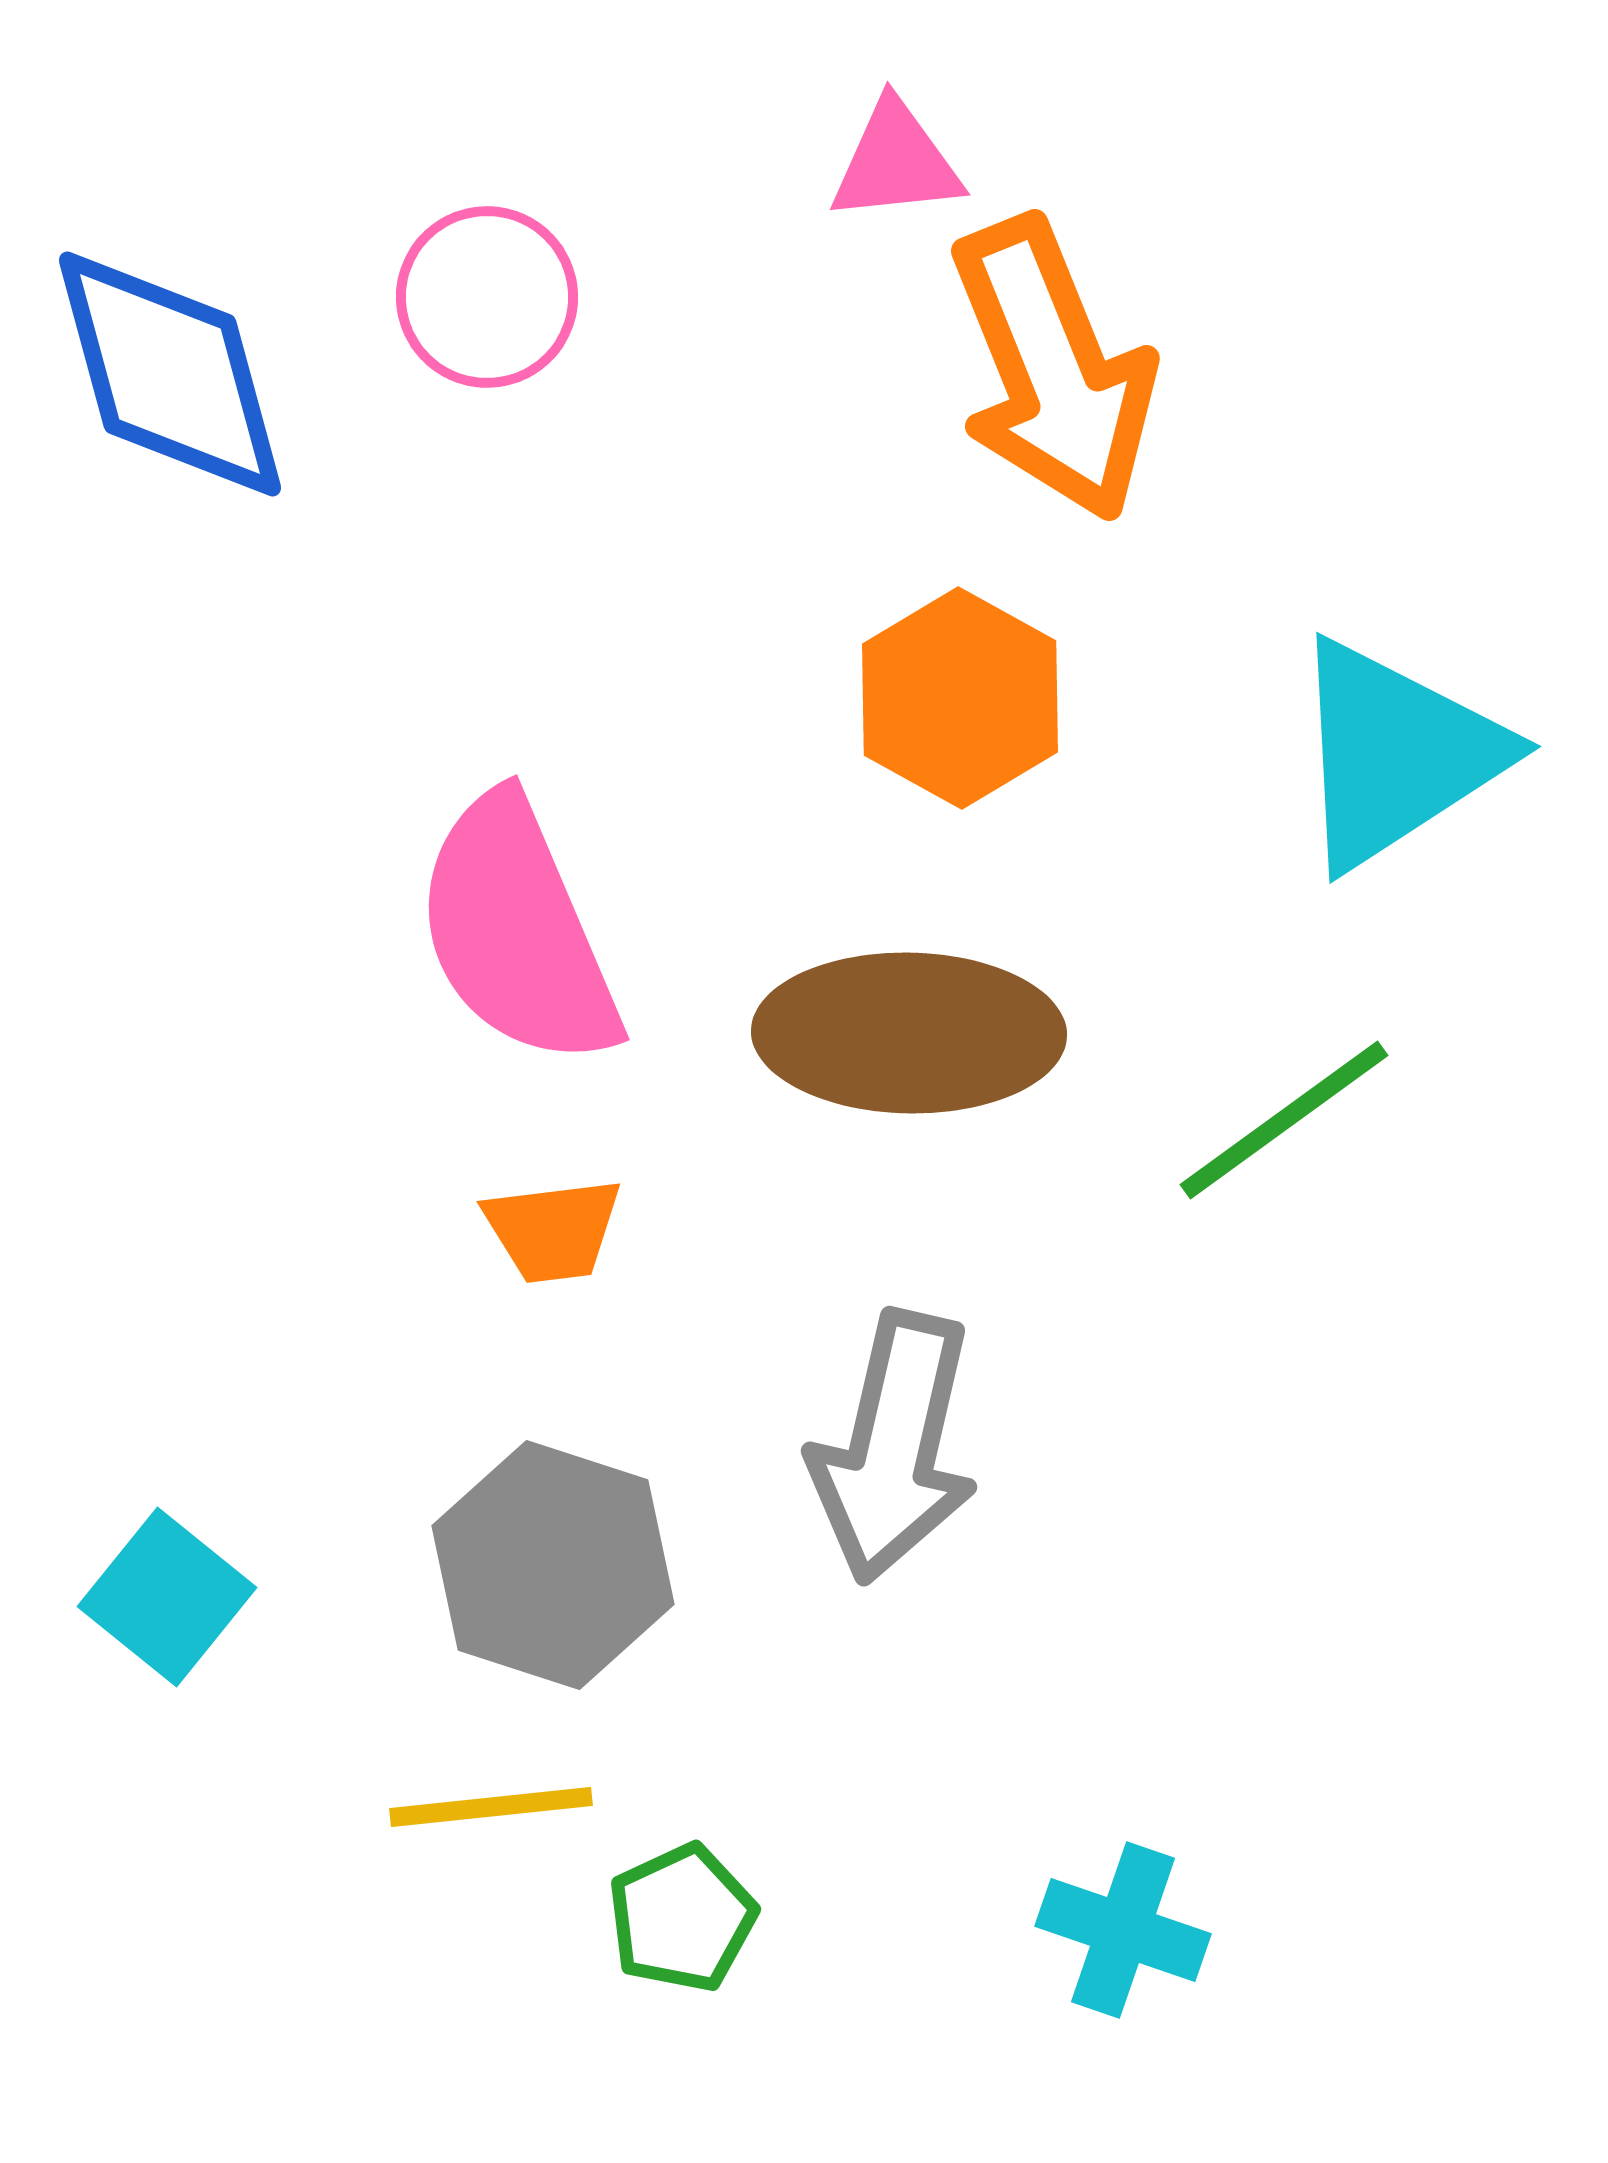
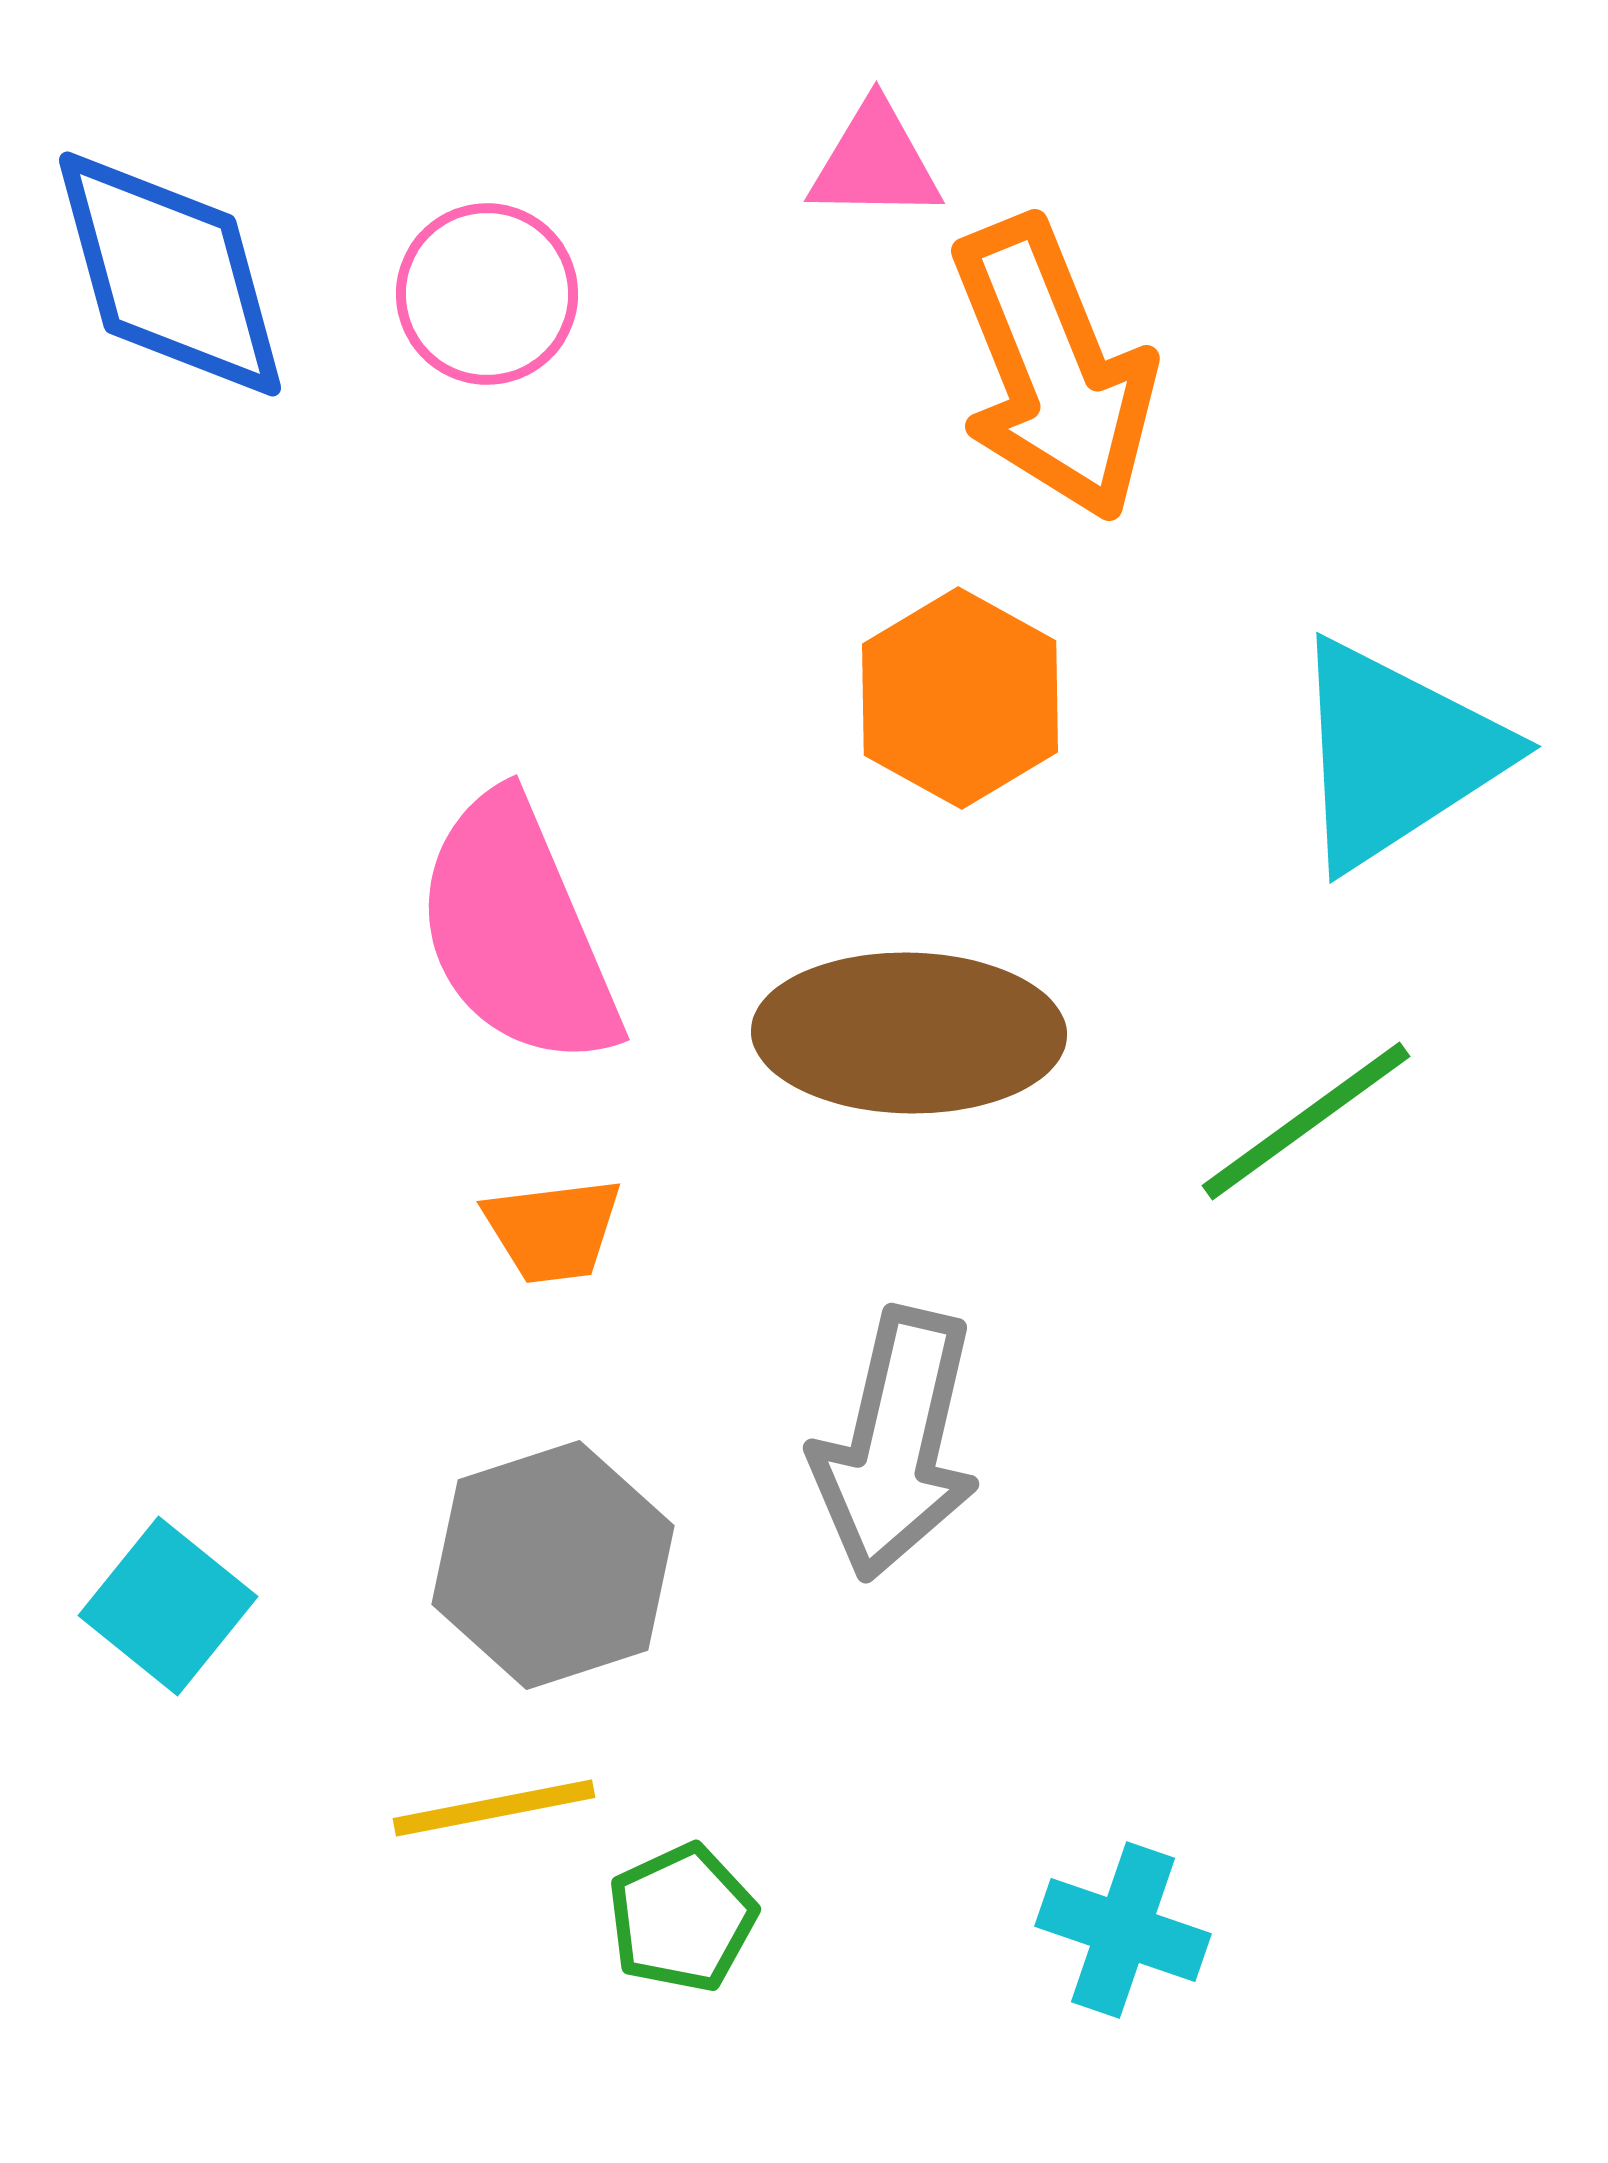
pink triangle: moved 21 px left; rotated 7 degrees clockwise
pink circle: moved 3 px up
blue diamond: moved 100 px up
green line: moved 22 px right, 1 px down
gray arrow: moved 2 px right, 3 px up
gray hexagon: rotated 24 degrees clockwise
cyan square: moved 1 px right, 9 px down
yellow line: moved 3 px right, 1 px down; rotated 5 degrees counterclockwise
